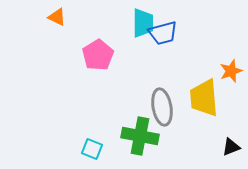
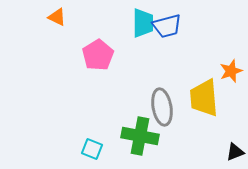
blue trapezoid: moved 4 px right, 7 px up
black triangle: moved 4 px right, 5 px down
